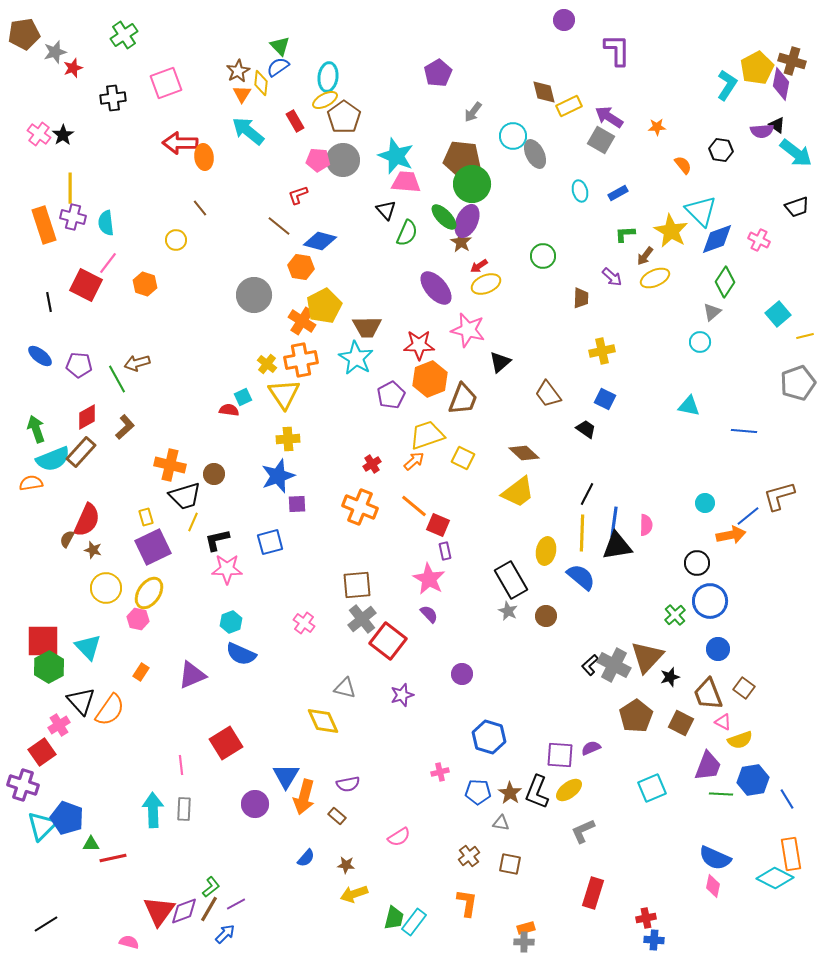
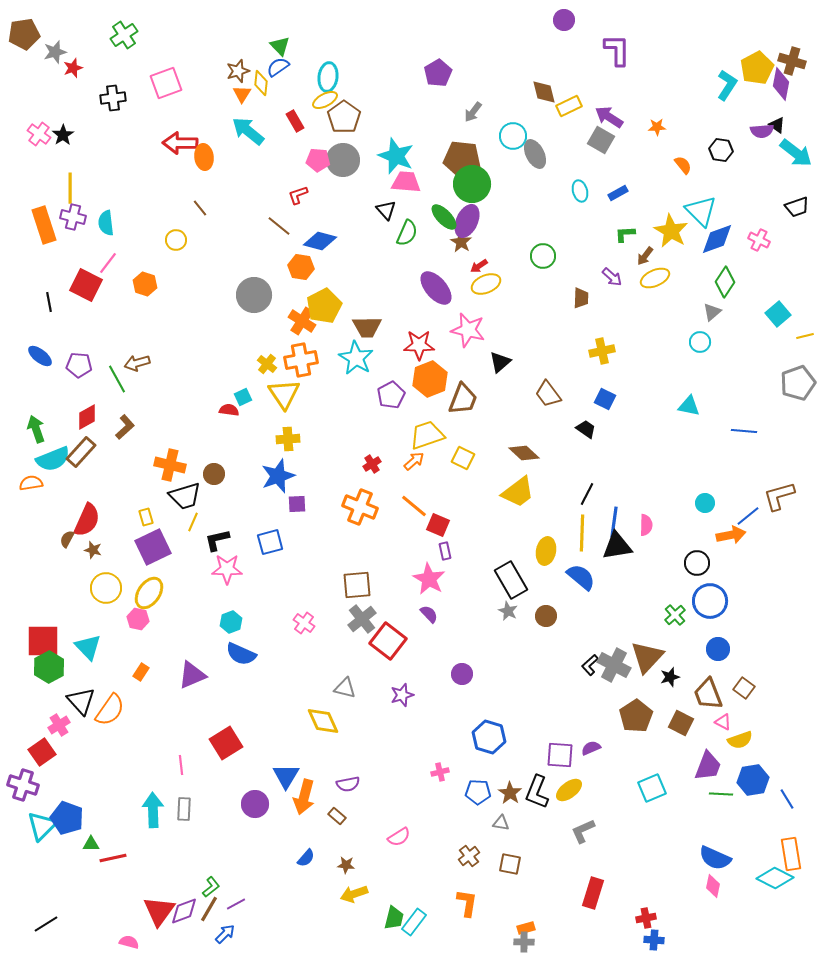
brown star at (238, 71): rotated 10 degrees clockwise
